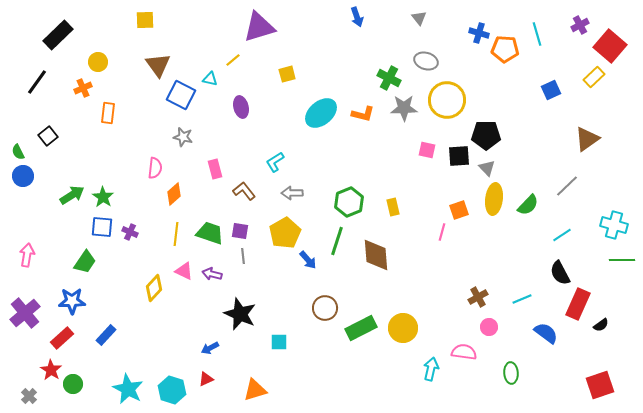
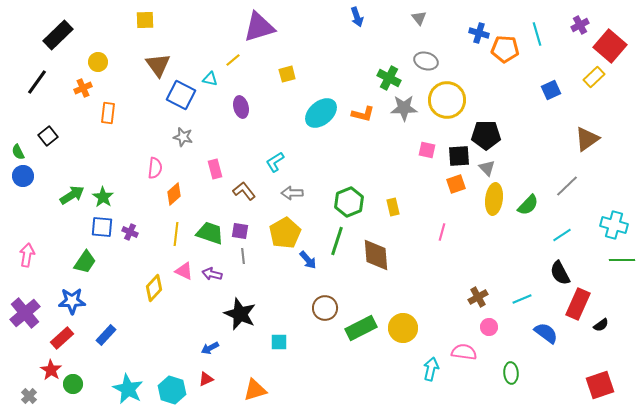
orange square at (459, 210): moved 3 px left, 26 px up
